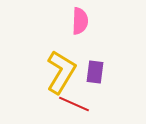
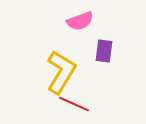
pink semicircle: rotated 68 degrees clockwise
purple rectangle: moved 9 px right, 21 px up
